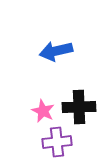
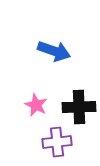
blue arrow: moved 2 px left; rotated 148 degrees counterclockwise
pink star: moved 7 px left, 6 px up
